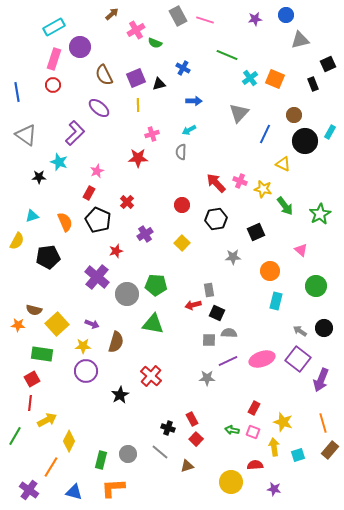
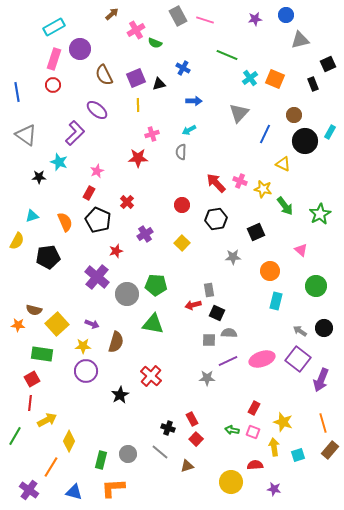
purple circle at (80, 47): moved 2 px down
purple ellipse at (99, 108): moved 2 px left, 2 px down
